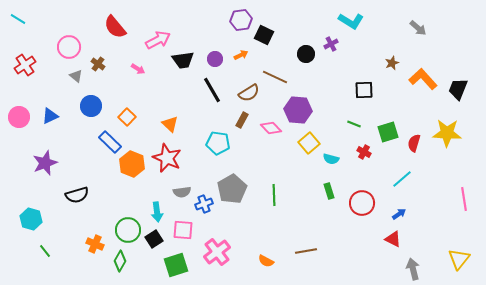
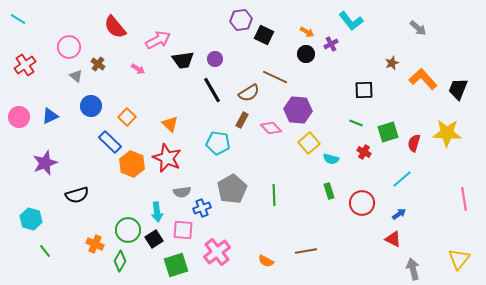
cyan L-shape at (351, 21): rotated 20 degrees clockwise
orange arrow at (241, 55): moved 66 px right, 23 px up; rotated 56 degrees clockwise
green line at (354, 124): moved 2 px right, 1 px up
blue cross at (204, 204): moved 2 px left, 4 px down
